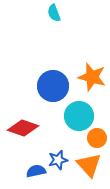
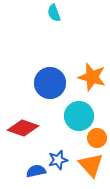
blue circle: moved 3 px left, 3 px up
orange triangle: moved 2 px right
